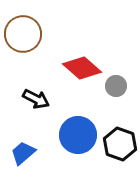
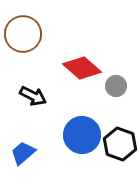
black arrow: moved 3 px left, 3 px up
blue circle: moved 4 px right
